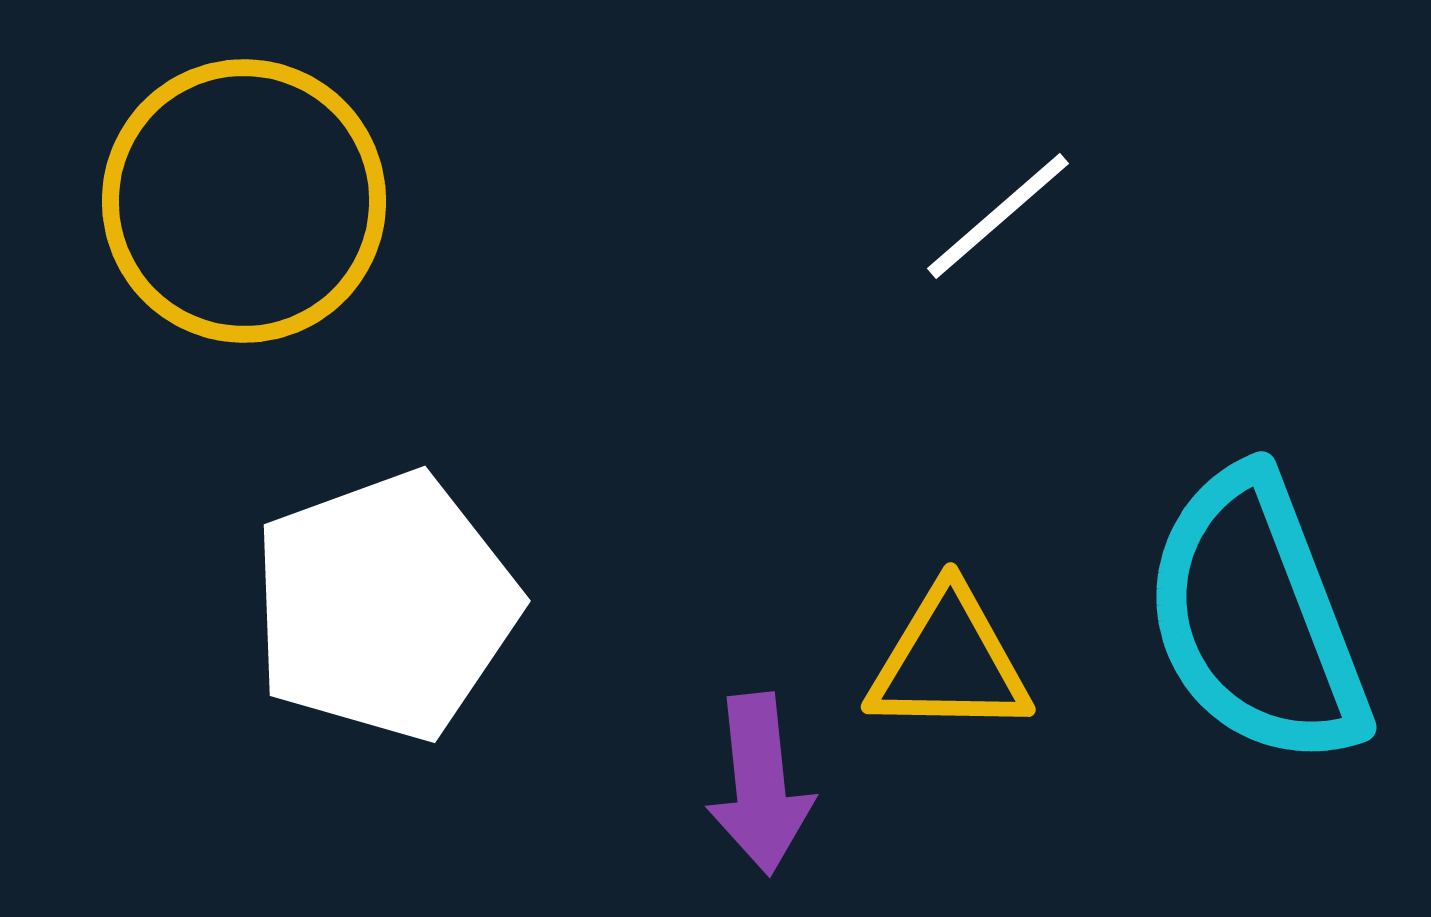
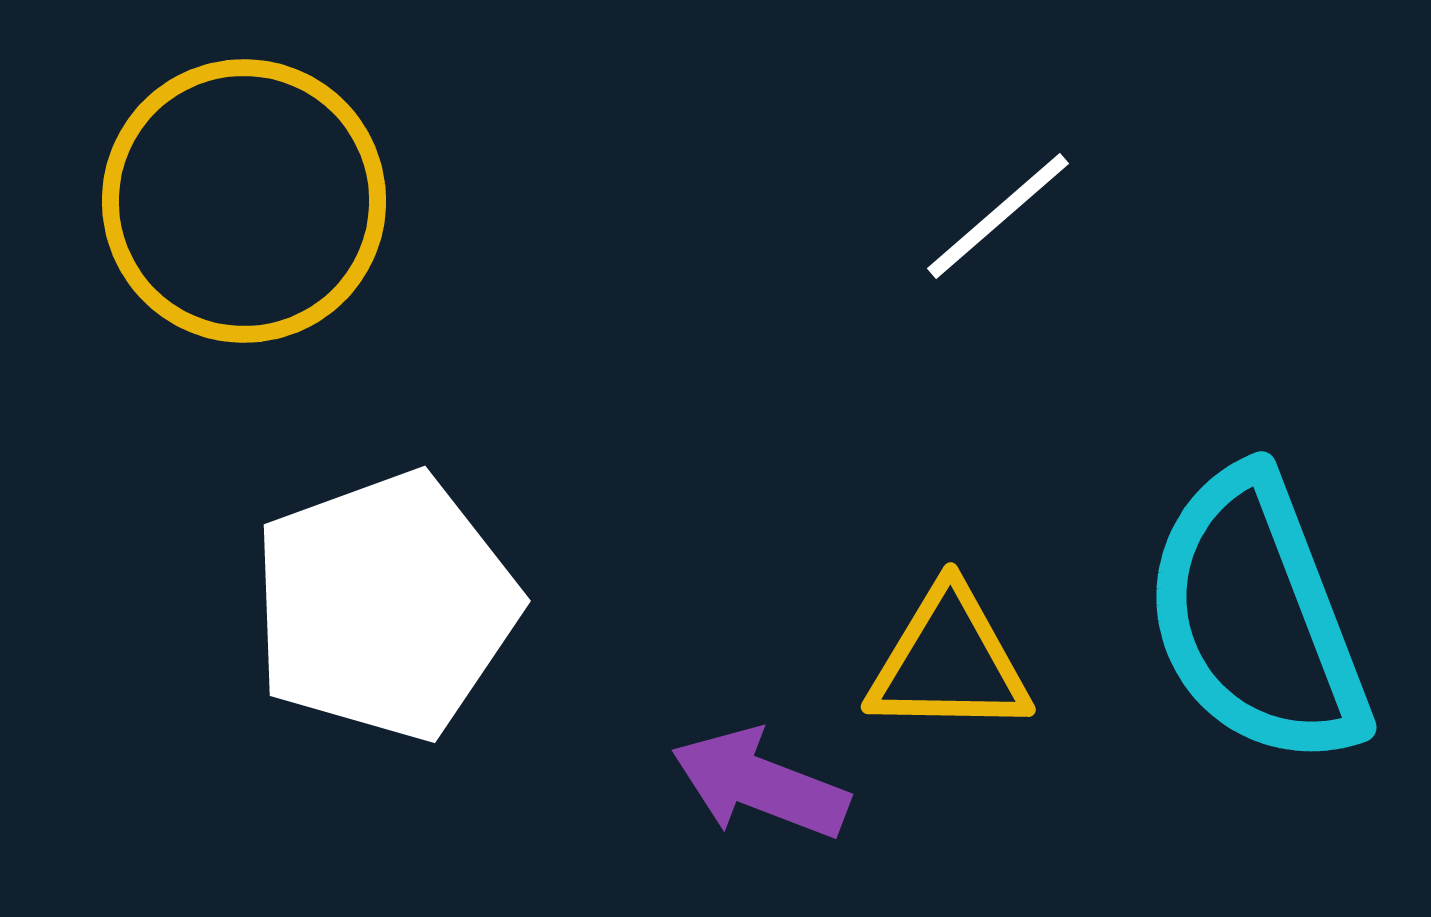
purple arrow: rotated 117 degrees clockwise
